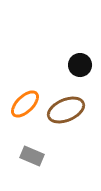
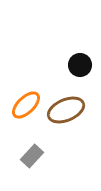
orange ellipse: moved 1 px right, 1 px down
gray rectangle: rotated 70 degrees counterclockwise
